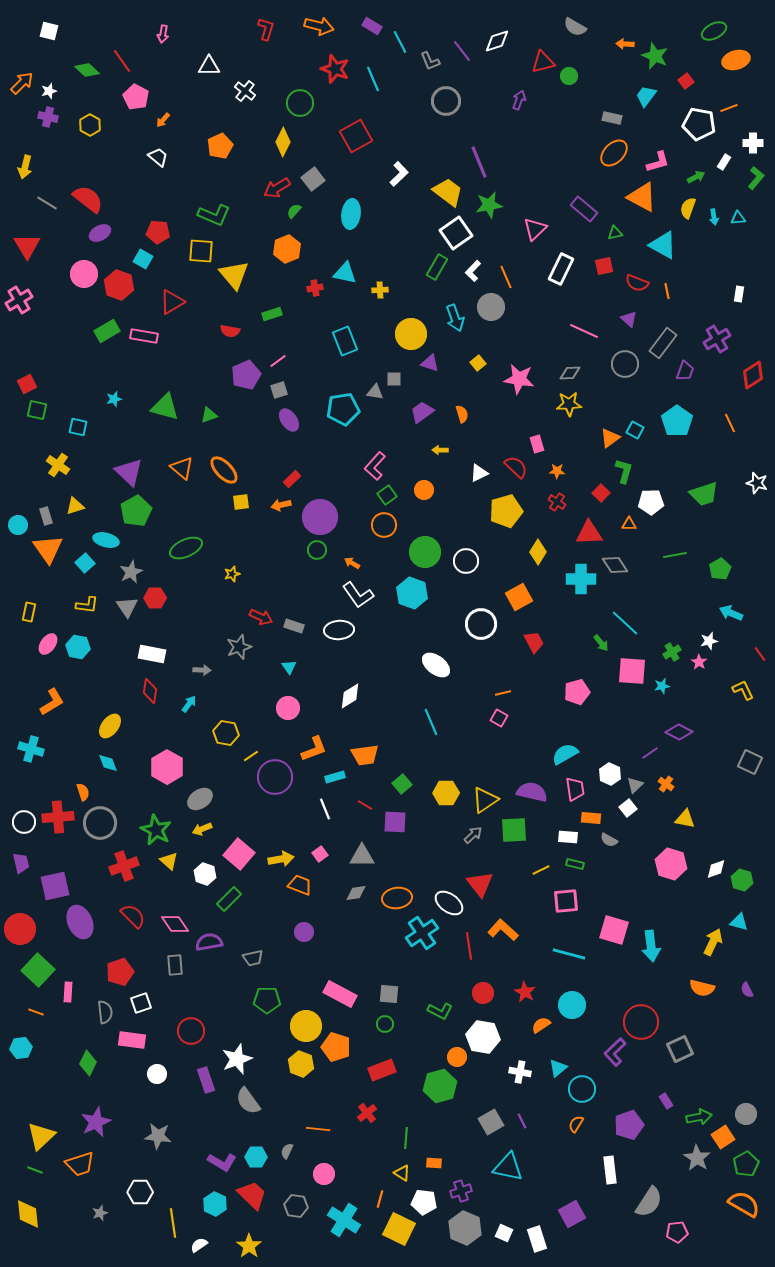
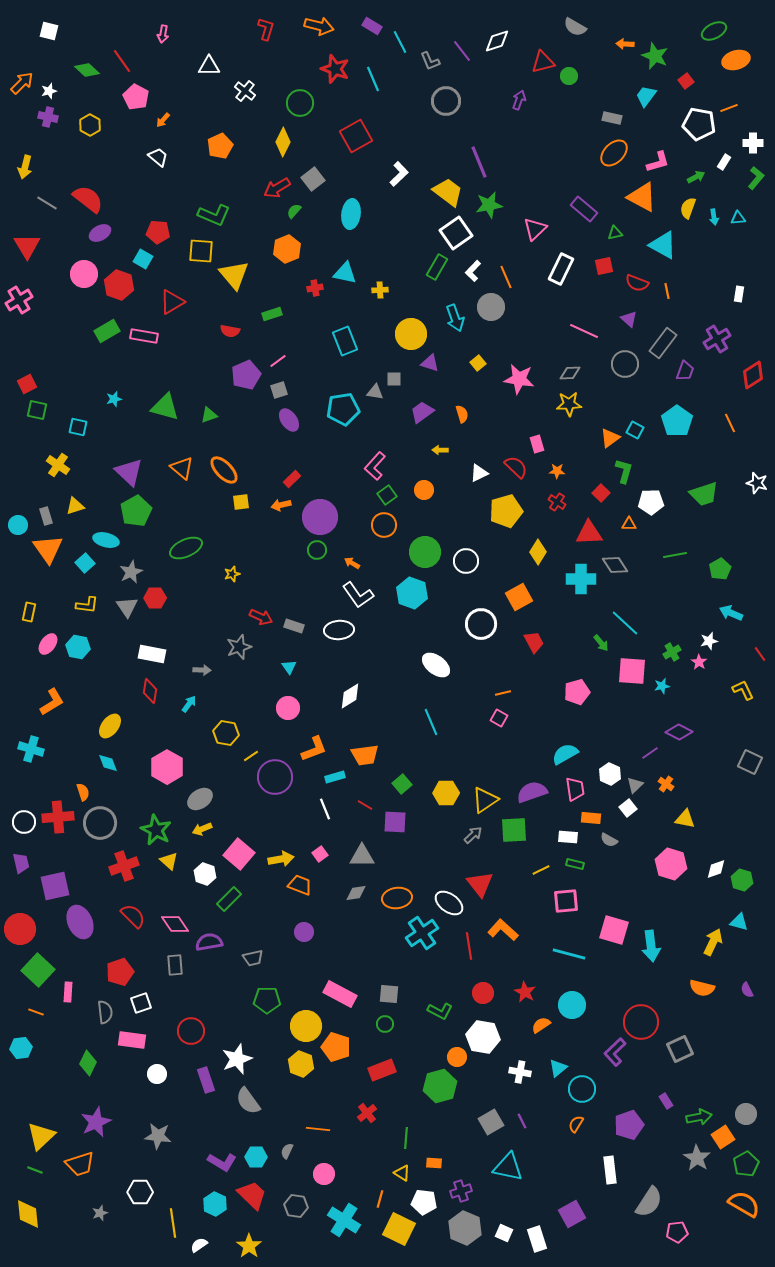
purple semicircle at (532, 792): rotated 32 degrees counterclockwise
